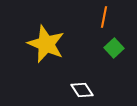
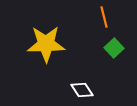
orange line: rotated 25 degrees counterclockwise
yellow star: rotated 24 degrees counterclockwise
